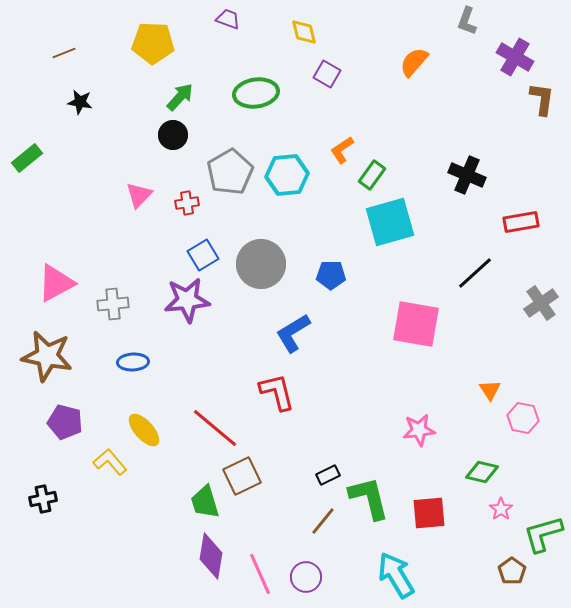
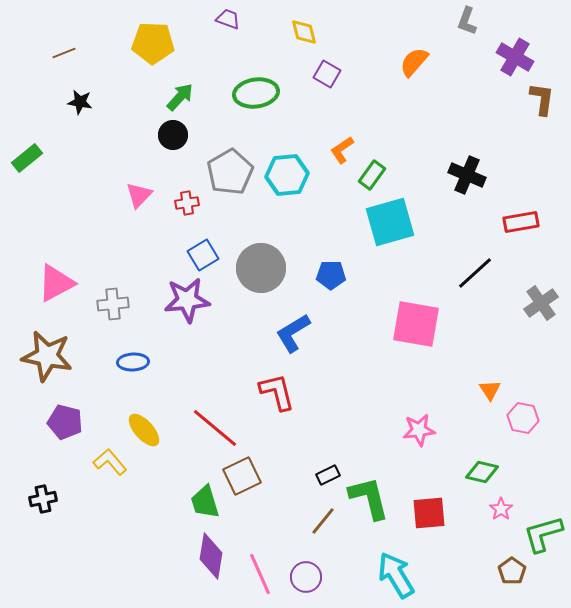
gray circle at (261, 264): moved 4 px down
